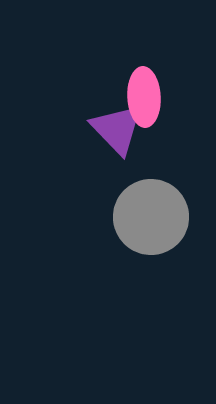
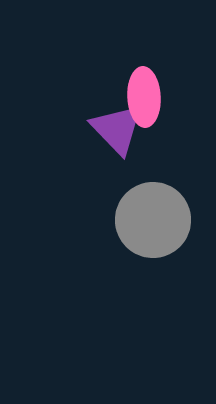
gray circle: moved 2 px right, 3 px down
